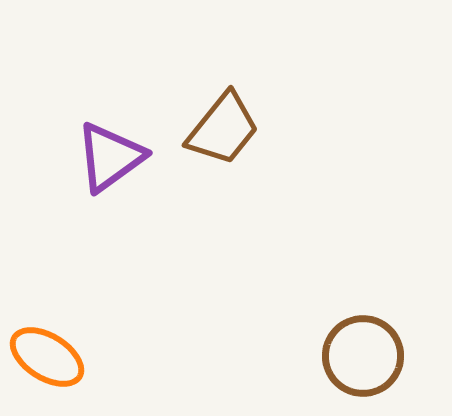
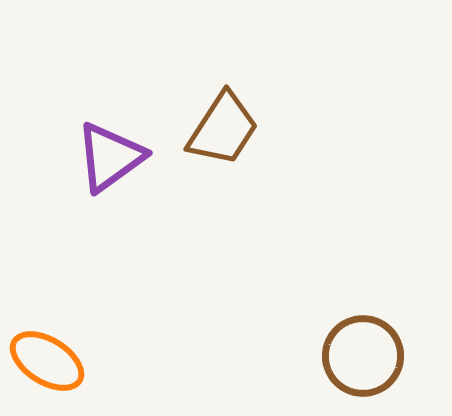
brown trapezoid: rotated 6 degrees counterclockwise
orange ellipse: moved 4 px down
